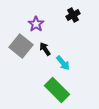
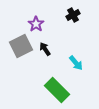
gray square: rotated 25 degrees clockwise
cyan arrow: moved 13 px right
